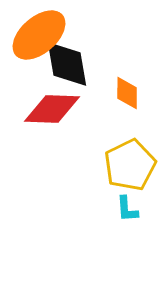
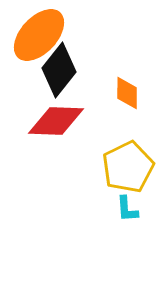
orange ellipse: rotated 6 degrees counterclockwise
black diamond: moved 8 px left, 6 px down; rotated 48 degrees clockwise
red diamond: moved 4 px right, 12 px down
yellow pentagon: moved 2 px left, 2 px down
